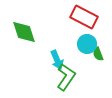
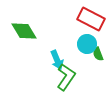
red rectangle: moved 7 px right, 2 px down
green diamond: moved 1 px up; rotated 12 degrees counterclockwise
